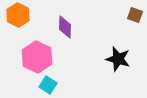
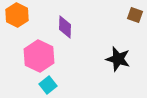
orange hexagon: moved 1 px left
pink hexagon: moved 2 px right, 1 px up
cyan square: rotated 18 degrees clockwise
